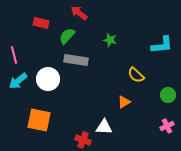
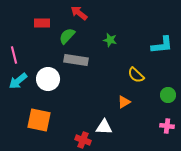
red rectangle: moved 1 px right; rotated 14 degrees counterclockwise
pink cross: rotated 32 degrees clockwise
